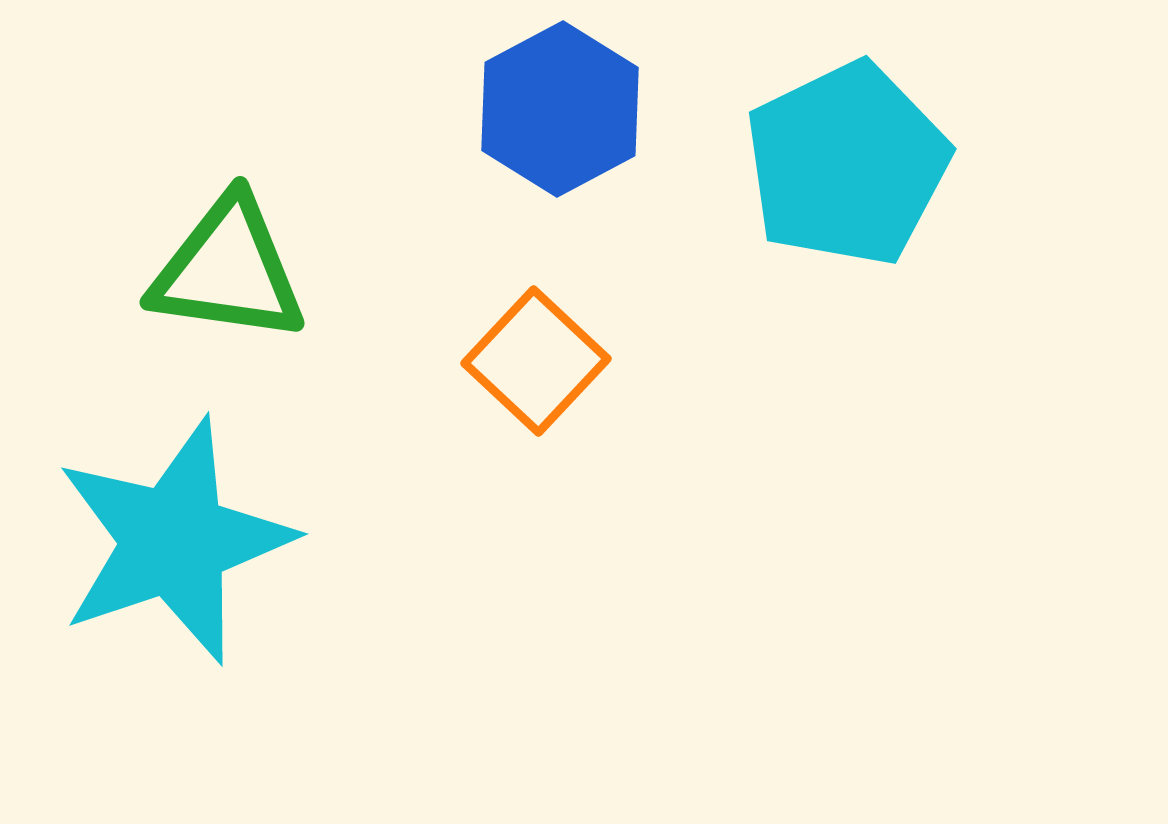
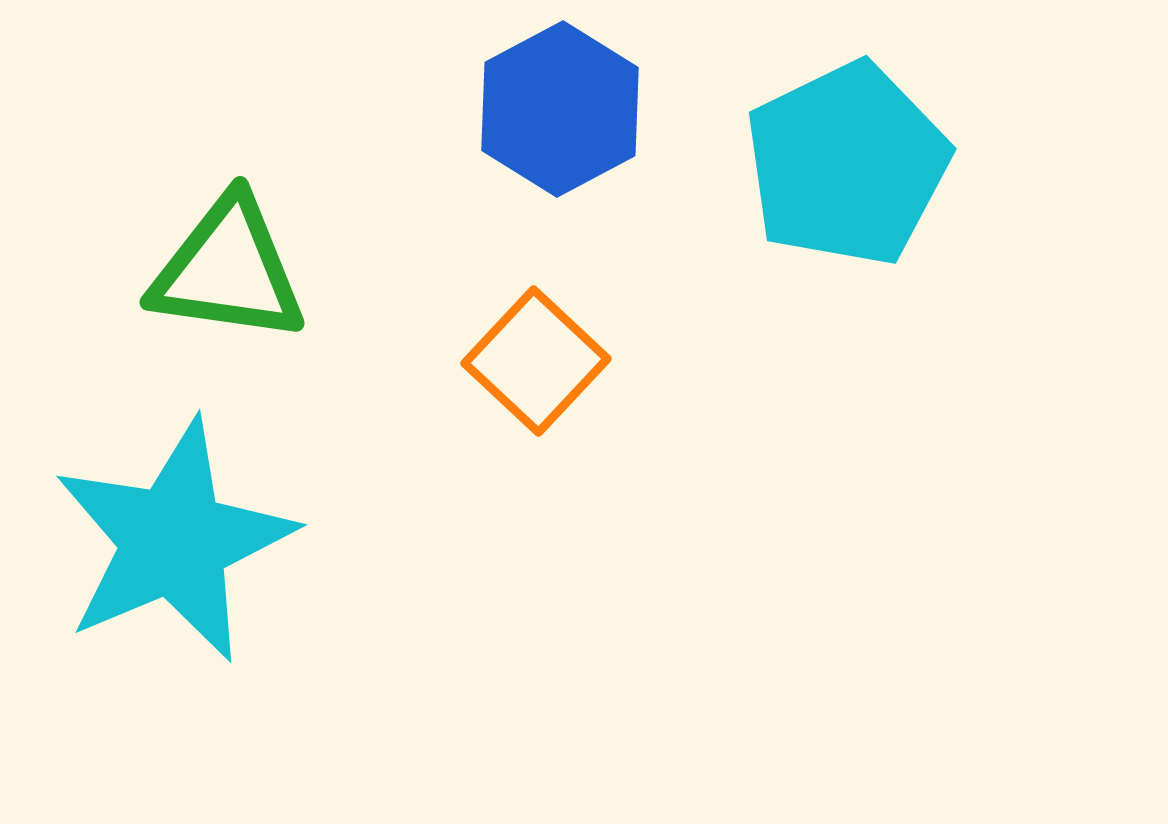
cyan star: rotated 4 degrees counterclockwise
